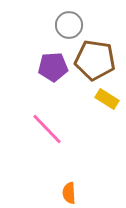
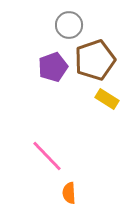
brown pentagon: rotated 27 degrees counterclockwise
purple pentagon: rotated 16 degrees counterclockwise
pink line: moved 27 px down
